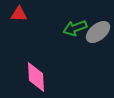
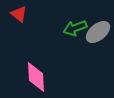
red triangle: rotated 36 degrees clockwise
